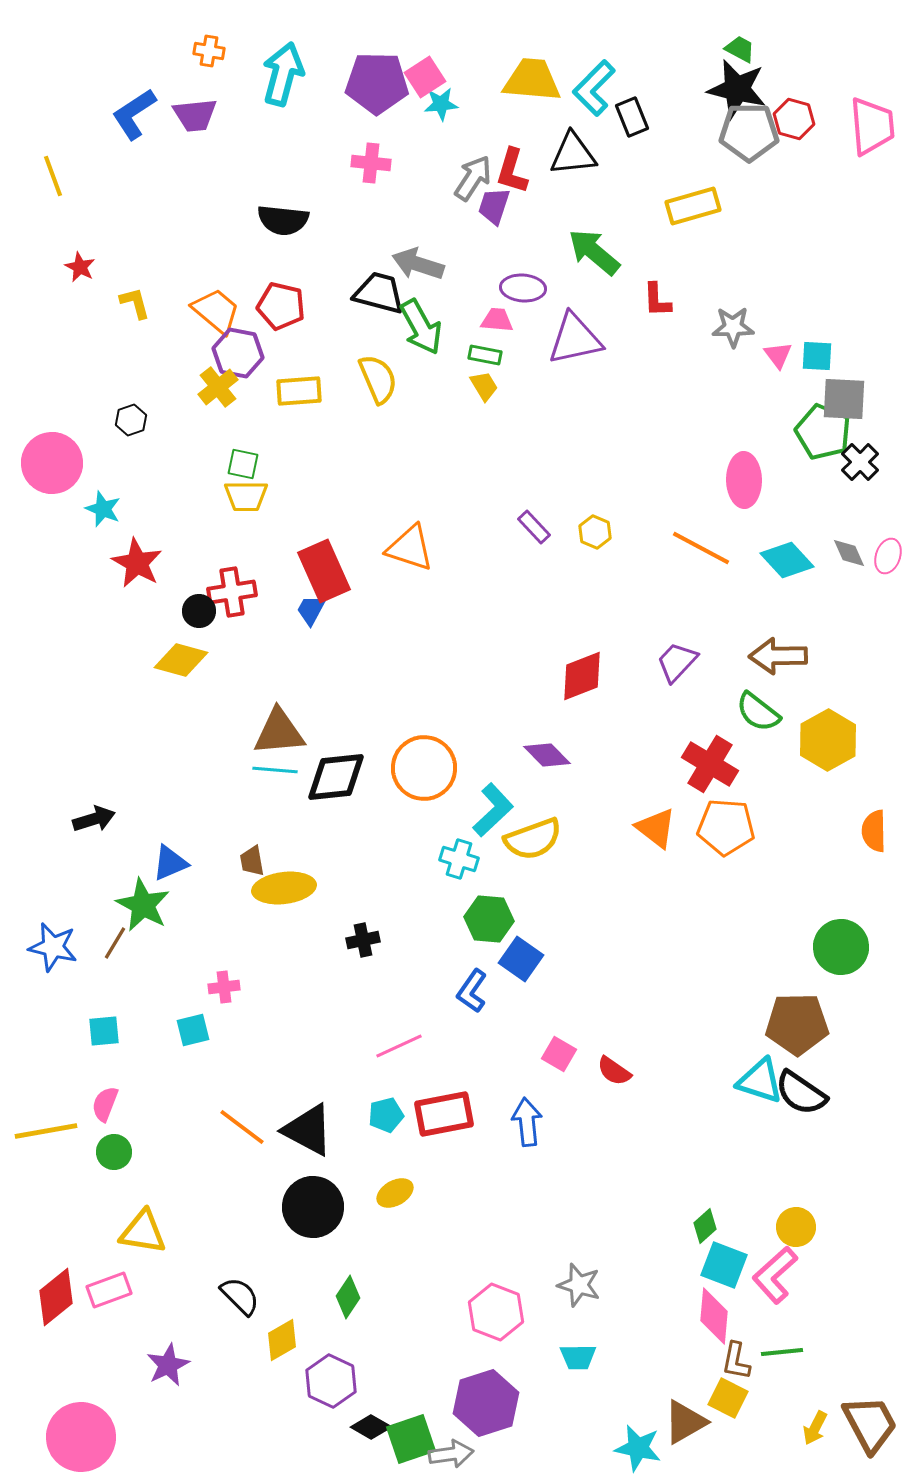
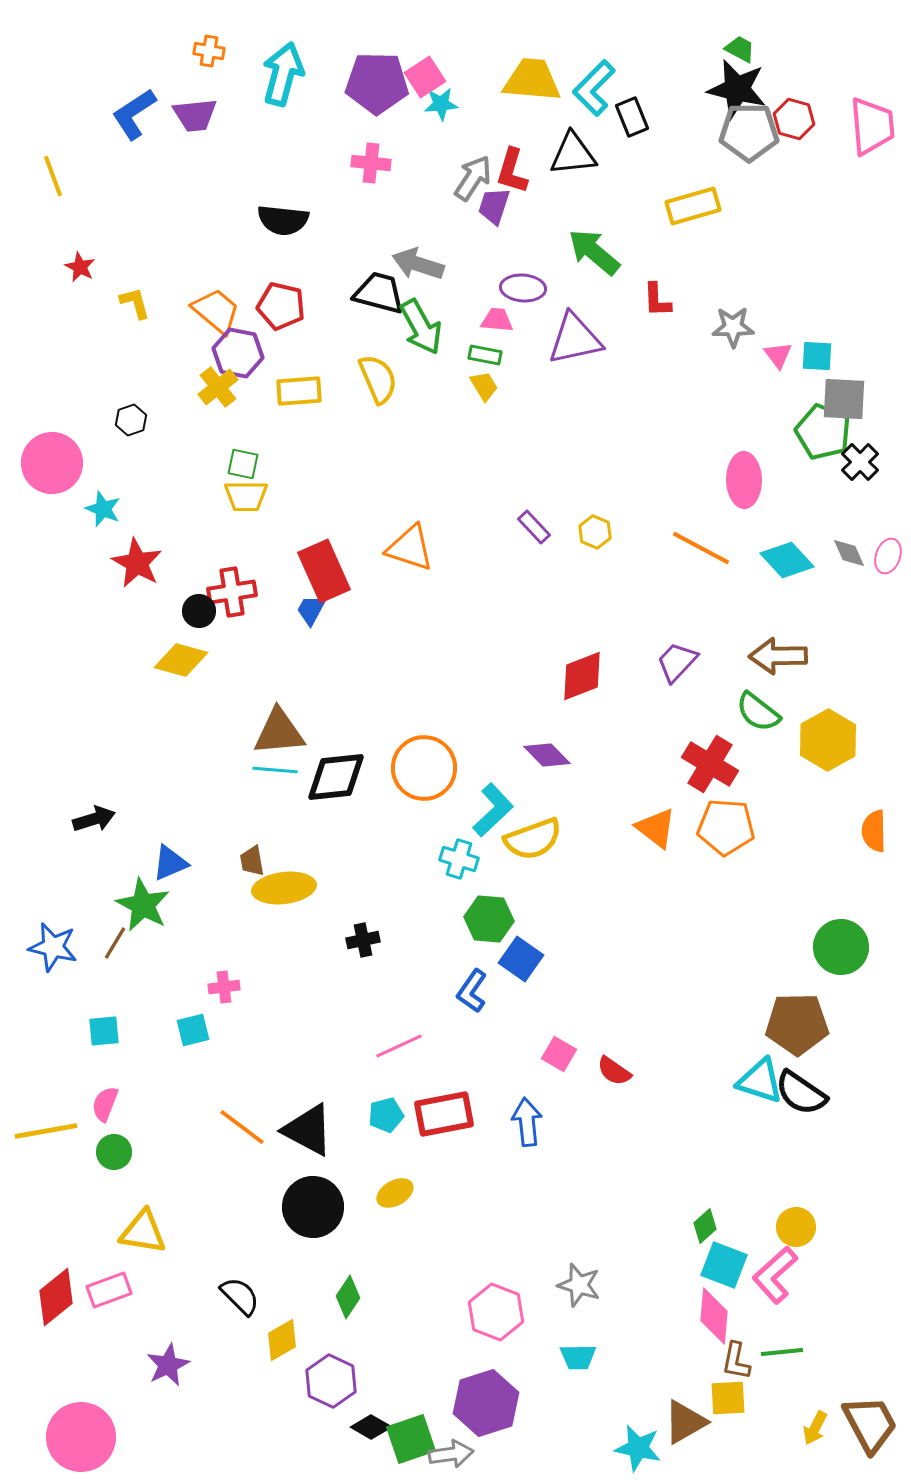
yellow square at (728, 1398): rotated 30 degrees counterclockwise
